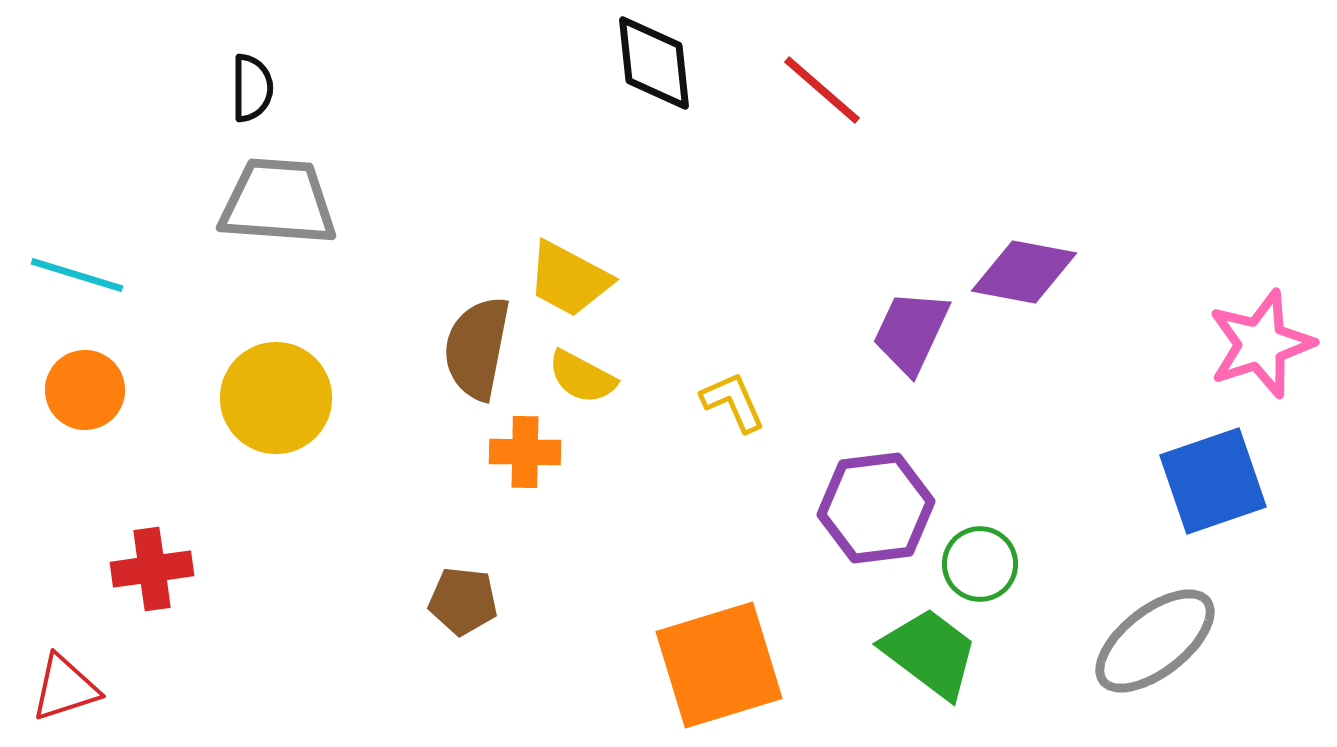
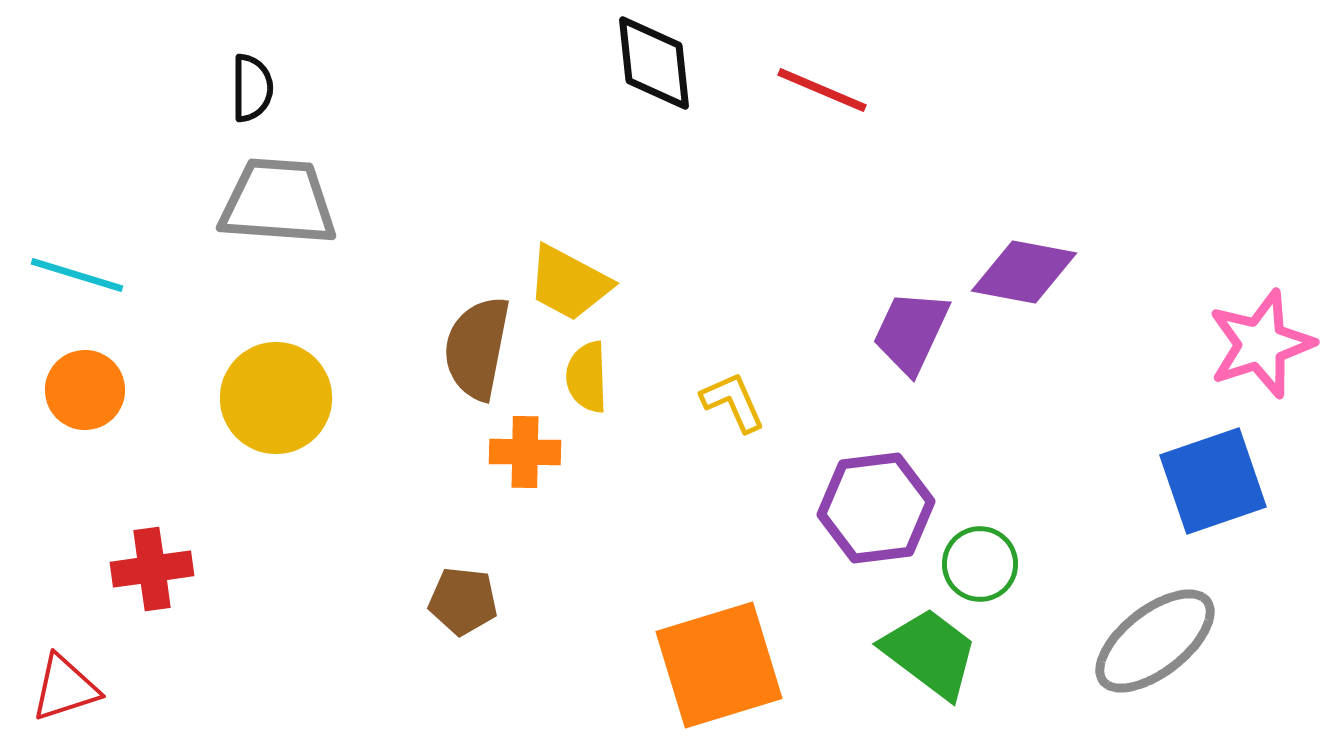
red line: rotated 18 degrees counterclockwise
yellow trapezoid: moved 4 px down
yellow semicircle: moved 5 px right; rotated 60 degrees clockwise
